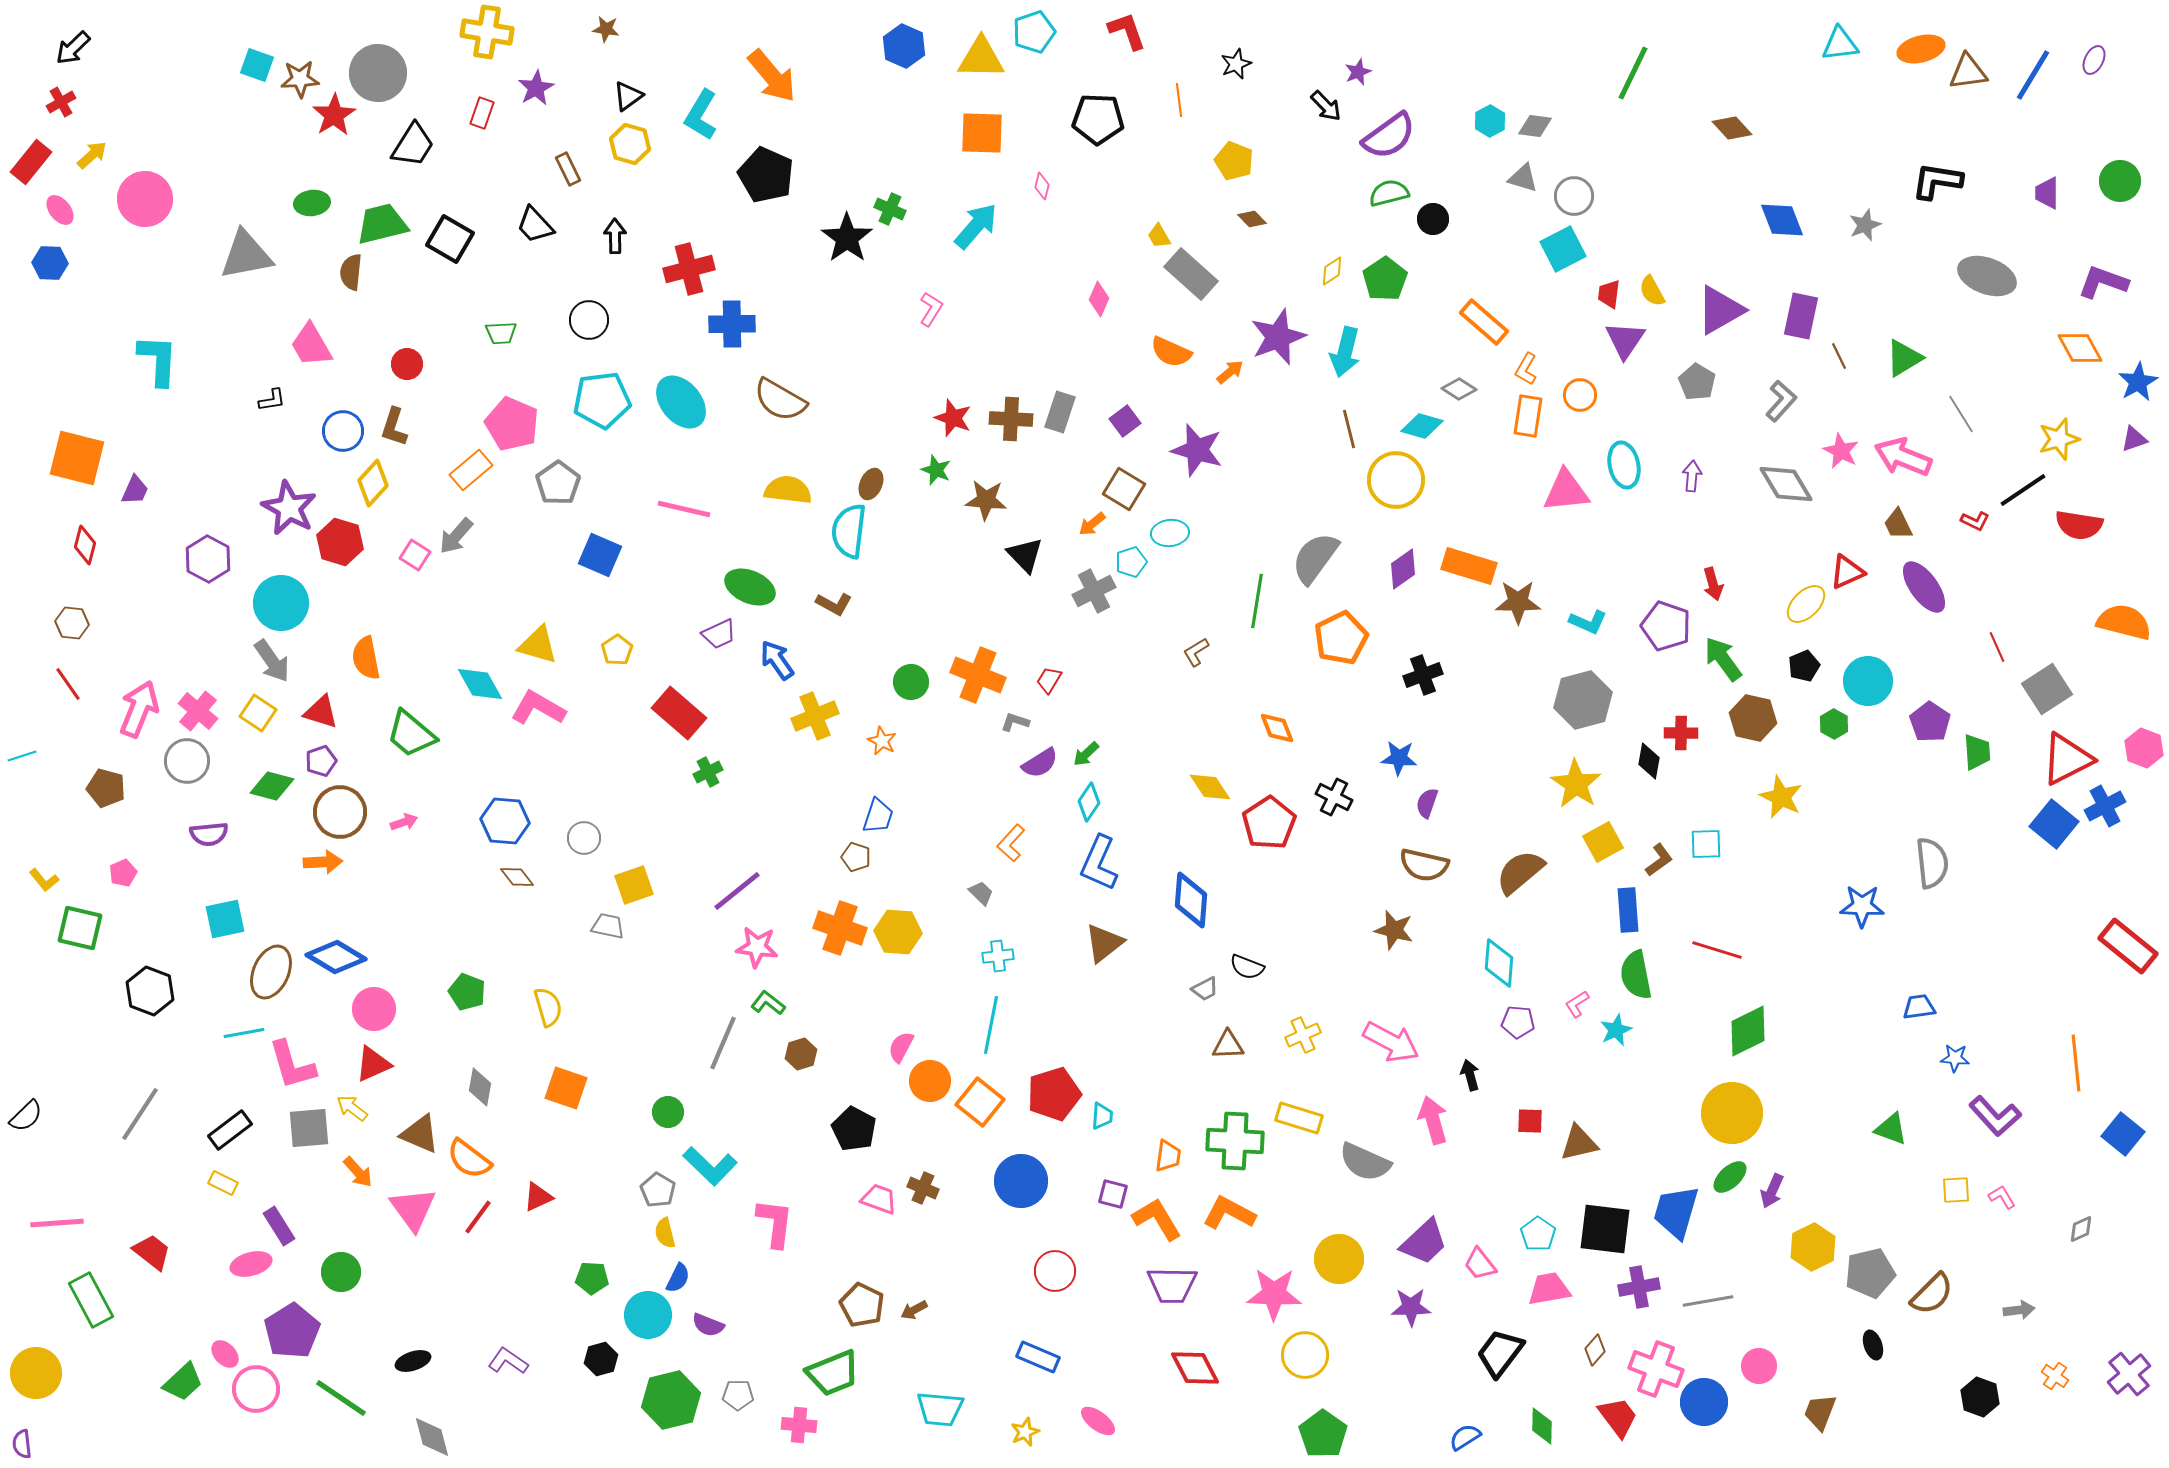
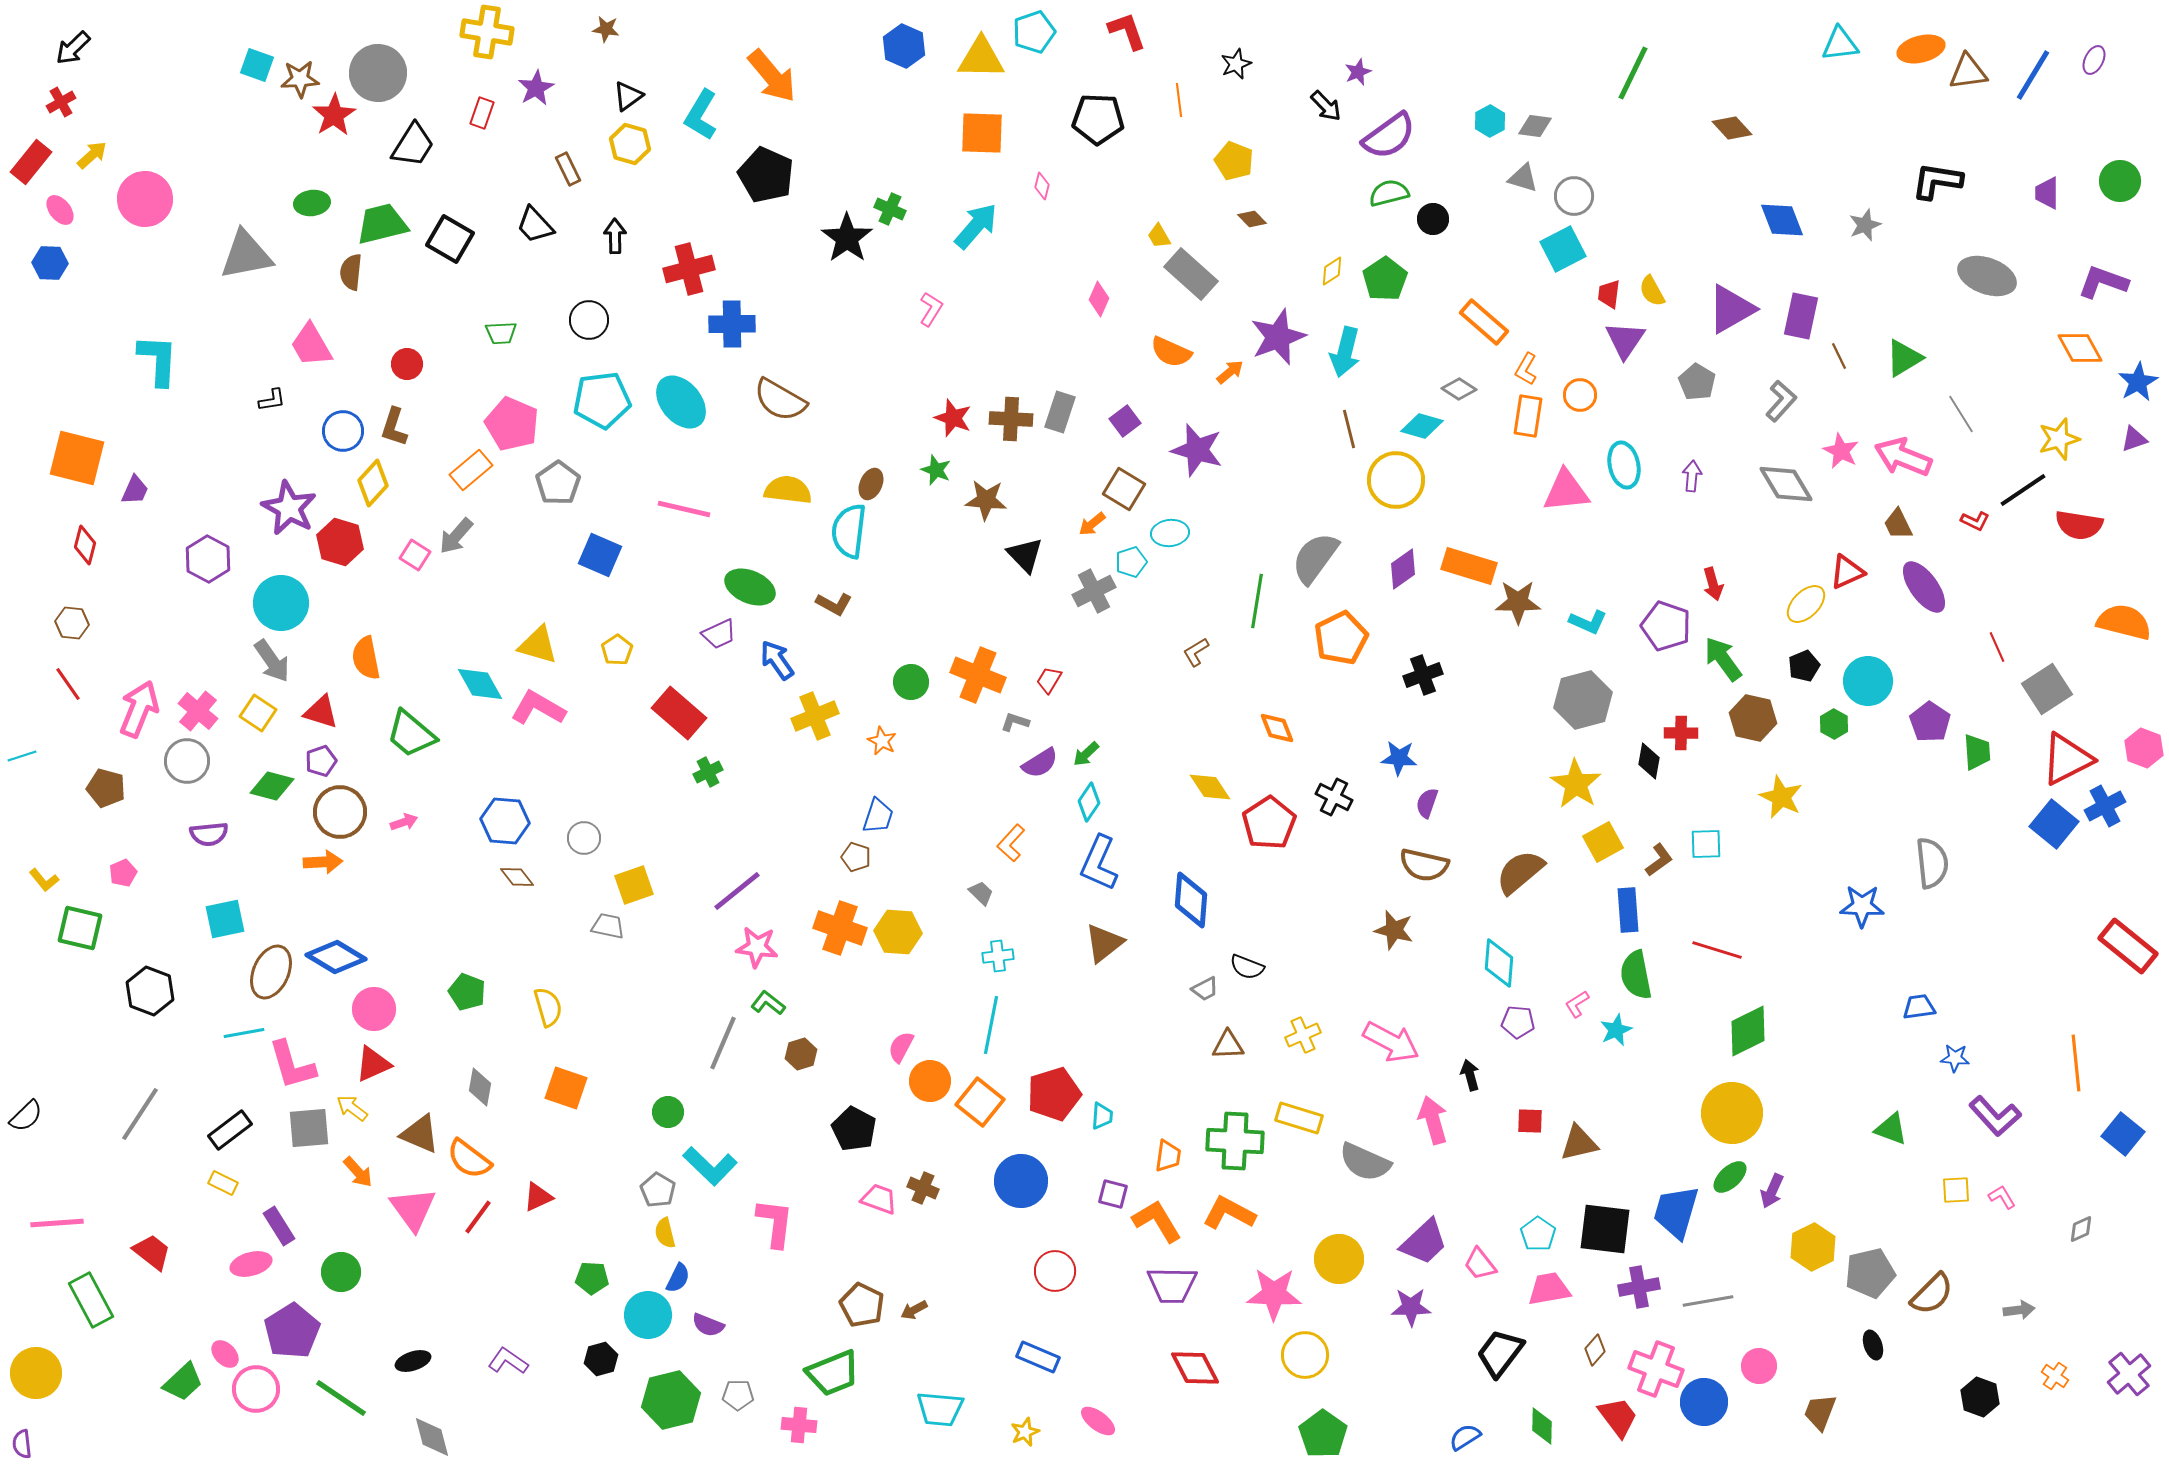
purple triangle at (1720, 310): moved 11 px right, 1 px up
orange L-shape at (1157, 1219): moved 2 px down
